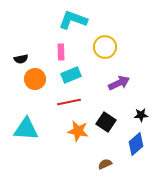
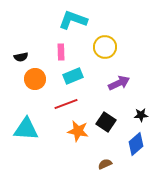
black semicircle: moved 2 px up
cyan rectangle: moved 2 px right, 1 px down
red line: moved 3 px left, 2 px down; rotated 10 degrees counterclockwise
